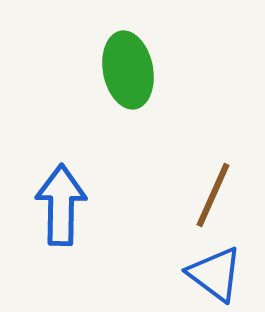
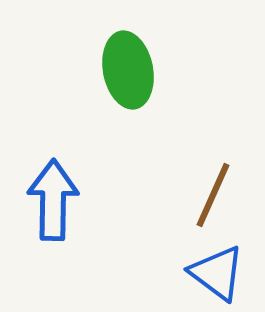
blue arrow: moved 8 px left, 5 px up
blue triangle: moved 2 px right, 1 px up
